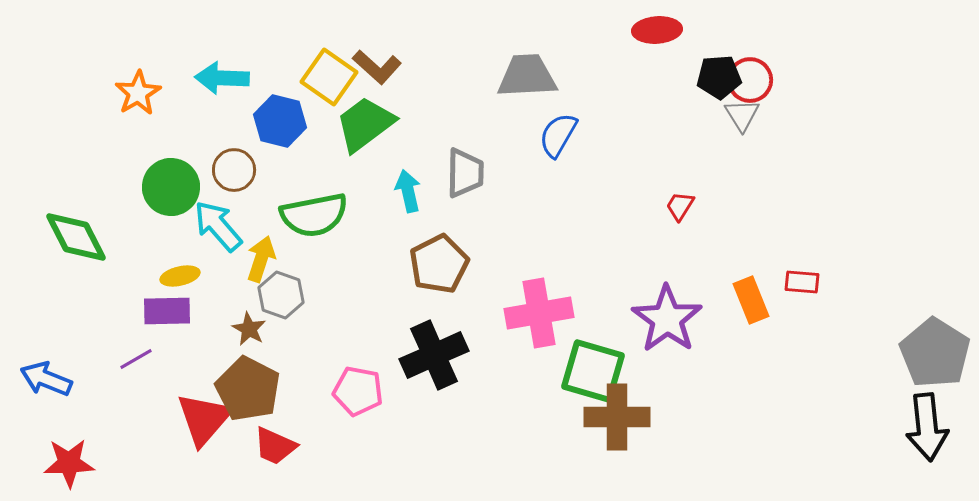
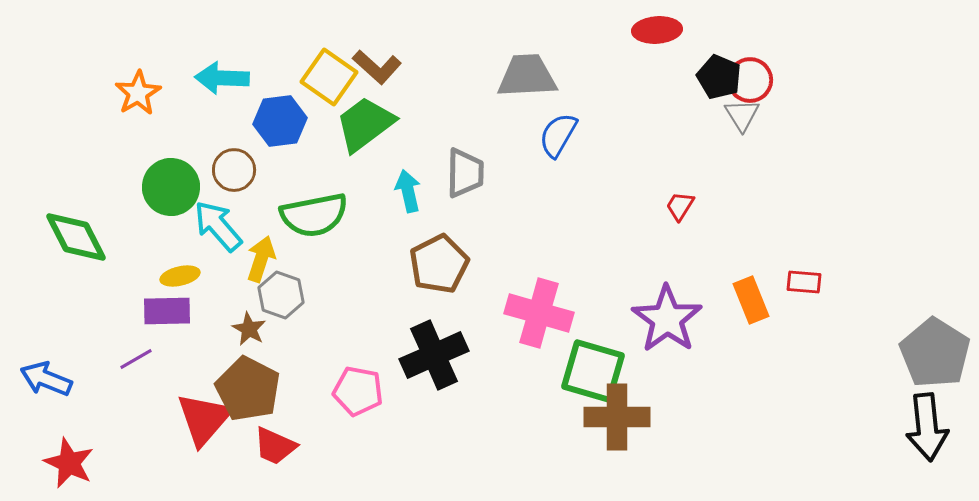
black pentagon at (719, 77): rotated 27 degrees clockwise
blue hexagon at (280, 121): rotated 21 degrees counterclockwise
red rectangle at (802, 282): moved 2 px right
pink cross at (539, 313): rotated 26 degrees clockwise
red star at (69, 463): rotated 27 degrees clockwise
